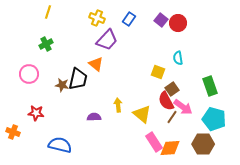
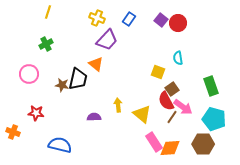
green rectangle: moved 1 px right
